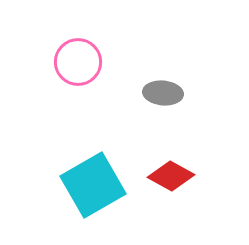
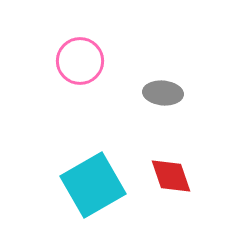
pink circle: moved 2 px right, 1 px up
red diamond: rotated 42 degrees clockwise
